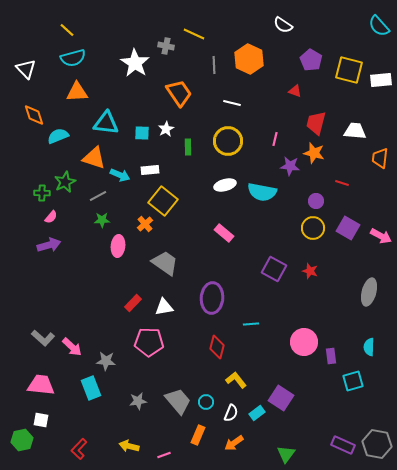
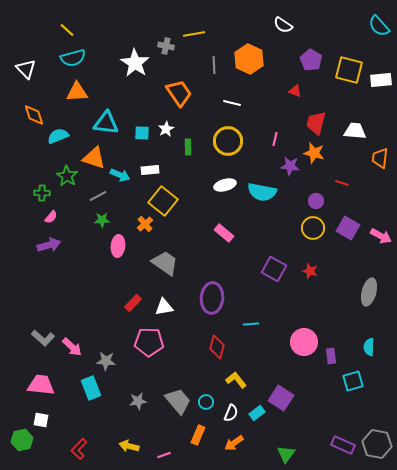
yellow line at (194, 34): rotated 35 degrees counterclockwise
green star at (65, 182): moved 2 px right, 6 px up; rotated 15 degrees counterclockwise
